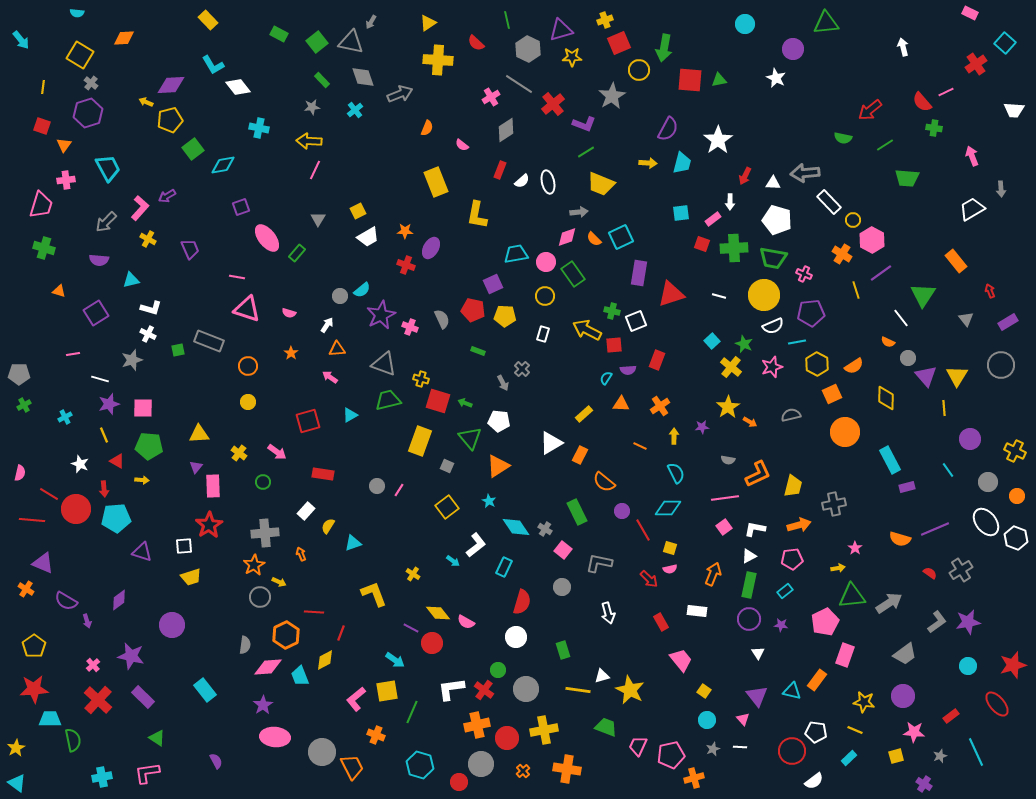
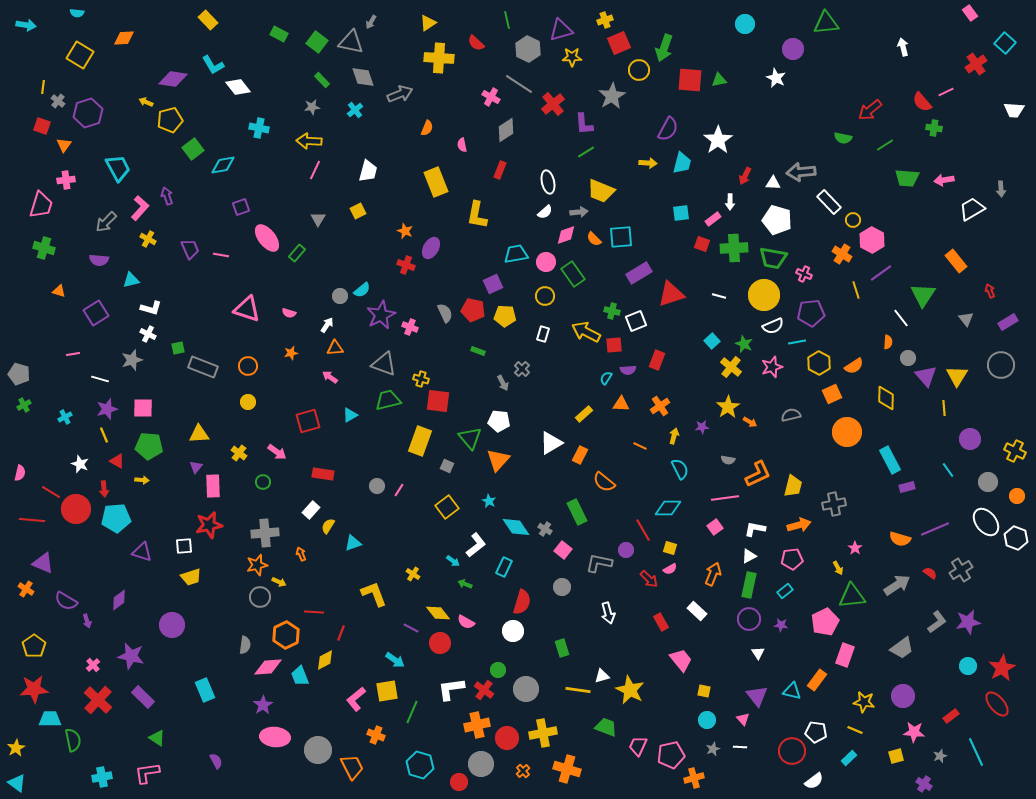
pink rectangle at (970, 13): rotated 28 degrees clockwise
cyan arrow at (21, 40): moved 5 px right, 15 px up; rotated 42 degrees counterclockwise
green square at (317, 42): rotated 15 degrees counterclockwise
green arrow at (664, 48): rotated 8 degrees clockwise
yellow cross at (438, 60): moved 1 px right, 2 px up
gray cross at (91, 83): moved 33 px left, 18 px down
purple diamond at (171, 85): moved 2 px right, 6 px up; rotated 12 degrees clockwise
pink cross at (491, 97): rotated 30 degrees counterclockwise
purple L-shape at (584, 124): rotated 65 degrees clockwise
pink semicircle at (462, 145): rotated 40 degrees clockwise
pink arrow at (972, 156): moved 28 px left, 24 px down; rotated 78 degrees counterclockwise
cyan trapezoid at (108, 168): moved 10 px right
gray arrow at (805, 173): moved 4 px left, 1 px up
white semicircle at (522, 181): moved 23 px right, 31 px down
yellow trapezoid at (601, 184): moved 7 px down
purple arrow at (167, 196): rotated 102 degrees clockwise
orange star at (405, 231): rotated 21 degrees clockwise
white trapezoid at (368, 237): moved 66 px up; rotated 45 degrees counterclockwise
pink diamond at (567, 237): moved 1 px left, 2 px up
cyan square at (621, 237): rotated 20 degrees clockwise
purple rectangle at (639, 273): rotated 50 degrees clockwise
pink line at (237, 277): moved 16 px left, 22 px up
gray semicircle at (442, 319): moved 3 px right, 6 px up
yellow arrow at (587, 330): moved 1 px left, 2 px down
gray rectangle at (209, 341): moved 6 px left, 26 px down
orange semicircle at (888, 342): rotated 112 degrees counterclockwise
orange triangle at (337, 349): moved 2 px left, 1 px up
green square at (178, 350): moved 2 px up
orange star at (291, 353): rotated 24 degrees clockwise
yellow hexagon at (817, 364): moved 2 px right, 1 px up
gray pentagon at (19, 374): rotated 15 degrees clockwise
red square at (438, 401): rotated 10 degrees counterclockwise
green arrow at (465, 403): moved 181 px down
purple star at (109, 404): moved 2 px left, 5 px down
orange circle at (845, 432): moved 2 px right
yellow arrow at (674, 436): rotated 14 degrees clockwise
orange triangle at (498, 466): moved 6 px up; rotated 15 degrees counterclockwise
cyan semicircle at (676, 473): moved 4 px right, 4 px up
red line at (49, 494): moved 2 px right, 2 px up
white rectangle at (306, 511): moved 5 px right, 1 px up
purple circle at (622, 511): moved 4 px right, 39 px down
red star at (209, 525): rotated 20 degrees clockwise
pink square at (724, 527): moved 9 px left
orange star at (254, 565): moved 3 px right; rotated 15 degrees clockwise
yellow arrow at (838, 568): rotated 72 degrees clockwise
pink semicircle at (670, 569): rotated 16 degrees counterclockwise
gray arrow at (889, 603): moved 8 px right, 18 px up
white rectangle at (697, 611): rotated 36 degrees clockwise
white circle at (516, 637): moved 3 px left, 6 px up
red circle at (432, 643): moved 8 px right
green rectangle at (563, 650): moved 1 px left, 2 px up
gray trapezoid at (905, 654): moved 3 px left, 6 px up
red star at (1013, 665): moved 11 px left, 3 px down; rotated 12 degrees counterclockwise
cyan rectangle at (205, 690): rotated 15 degrees clockwise
yellow square at (704, 691): rotated 24 degrees counterclockwise
yellow cross at (544, 730): moved 1 px left, 3 px down
gray circle at (322, 752): moved 4 px left, 2 px up
orange cross at (567, 769): rotated 8 degrees clockwise
